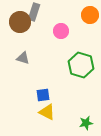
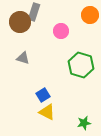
blue square: rotated 24 degrees counterclockwise
green star: moved 2 px left
